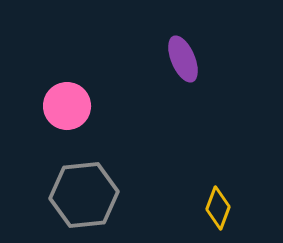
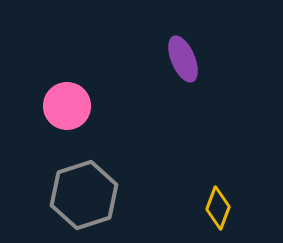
gray hexagon: rotated 12 degrees counterclockwise
